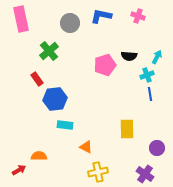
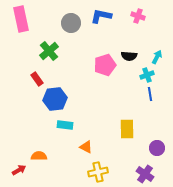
gray circle: moved 1 px right
